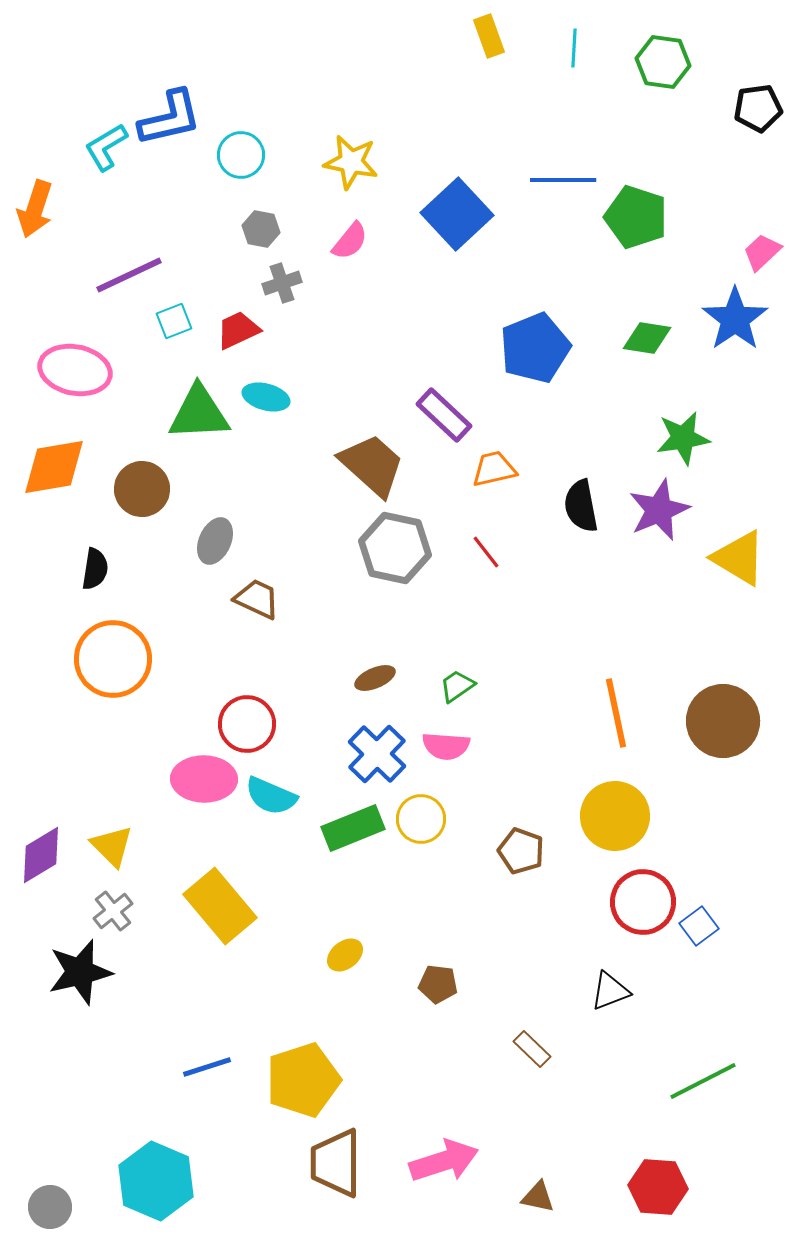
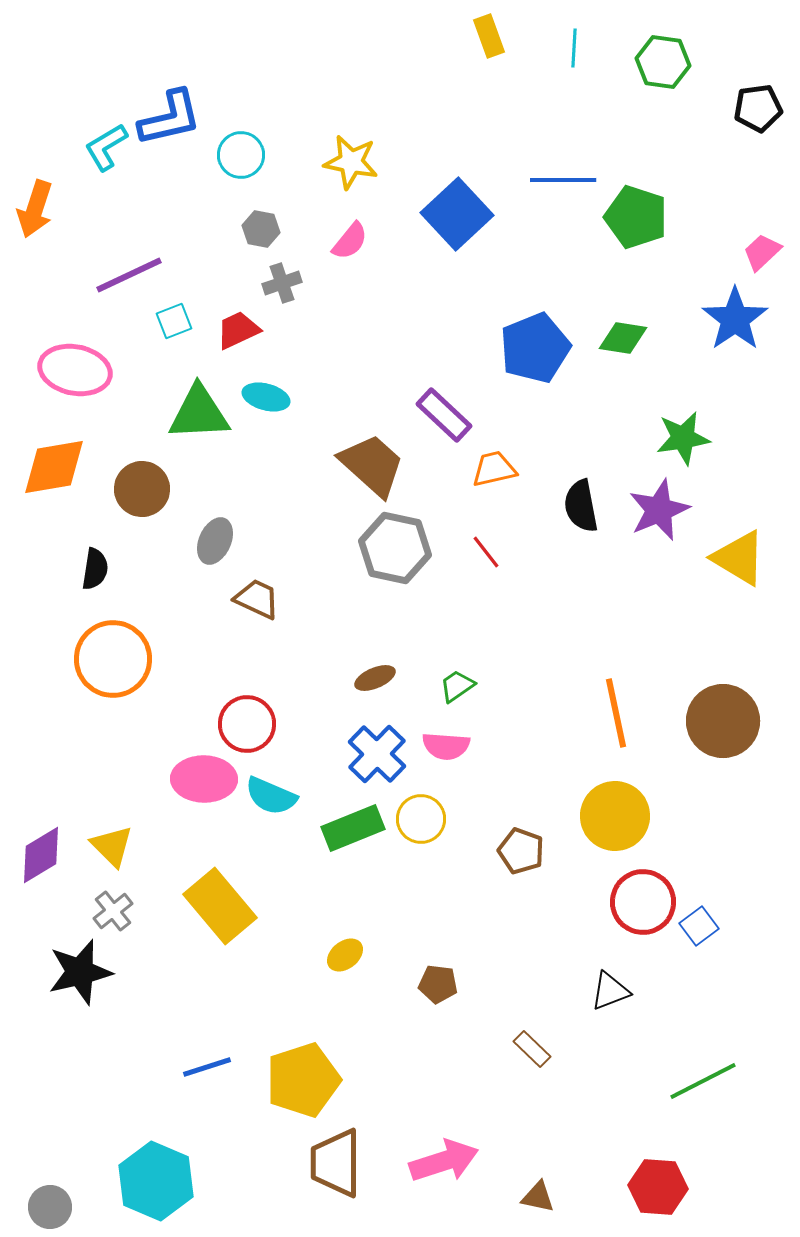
green diamond at (647, 338): moved 24 px left
